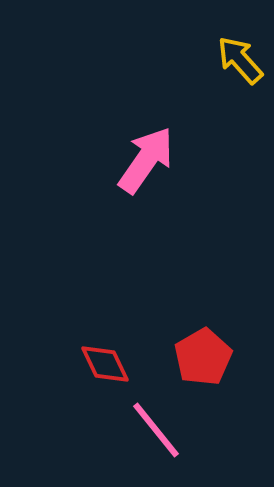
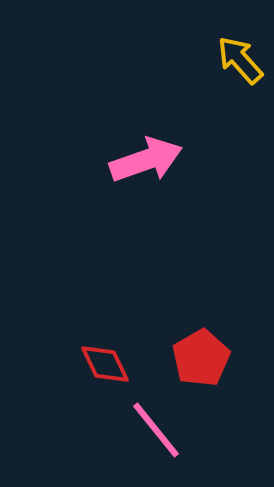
pink arrow: rotated 36 degrees clockwise
red pentagon: moved 2 px left, 1 px down
